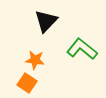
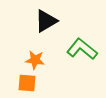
black triangle: rotated 15 degrees clockwise
orange square: rotated 30 degrees counterclockwise
